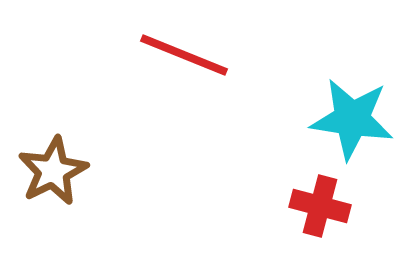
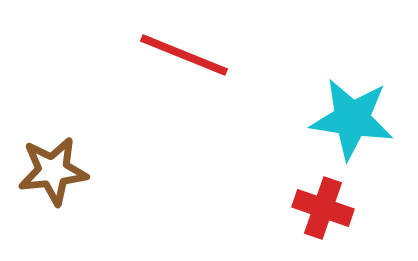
brown star: rotated 20 degrees clockwise
red cross: moved 3 px right, 2 px down; rotated 4 degrees clockwise
